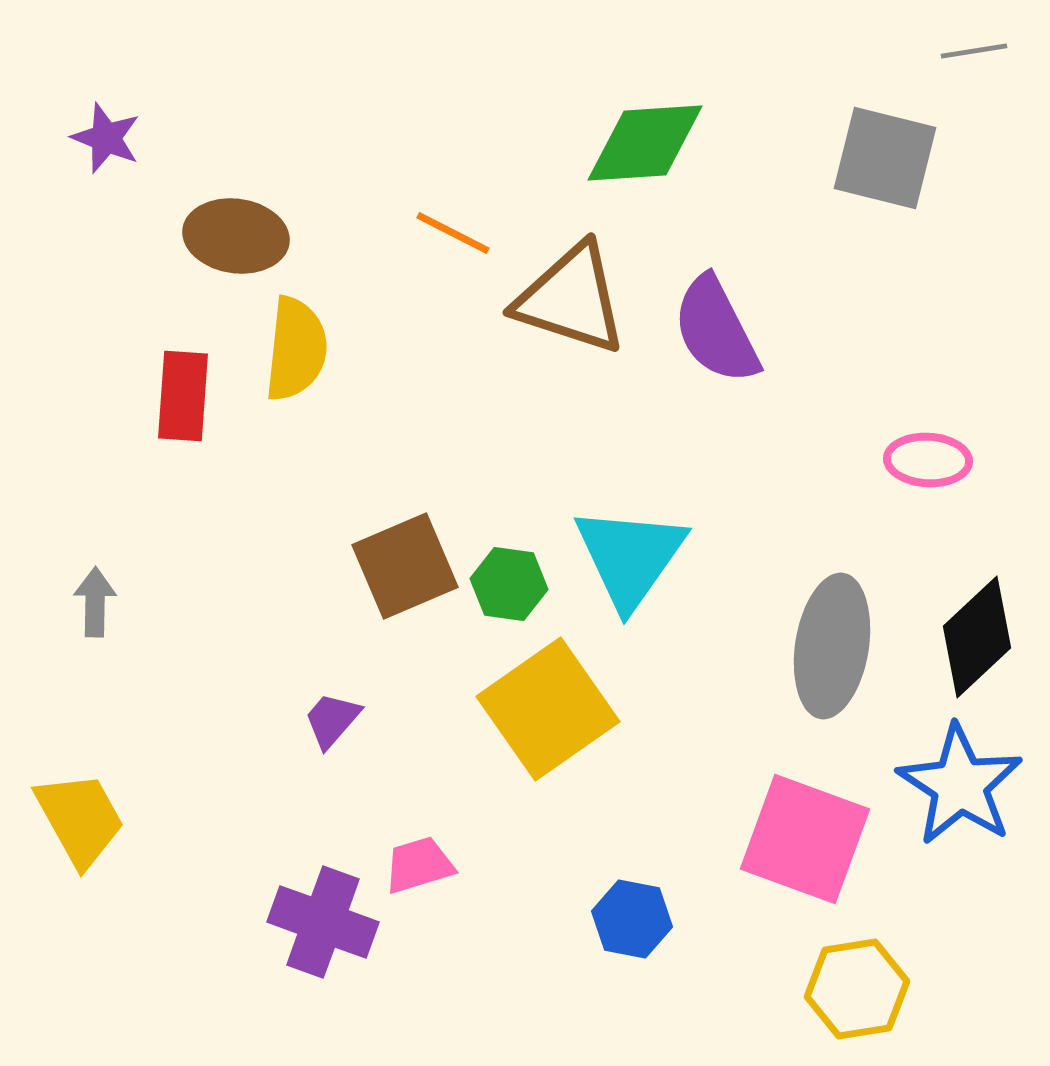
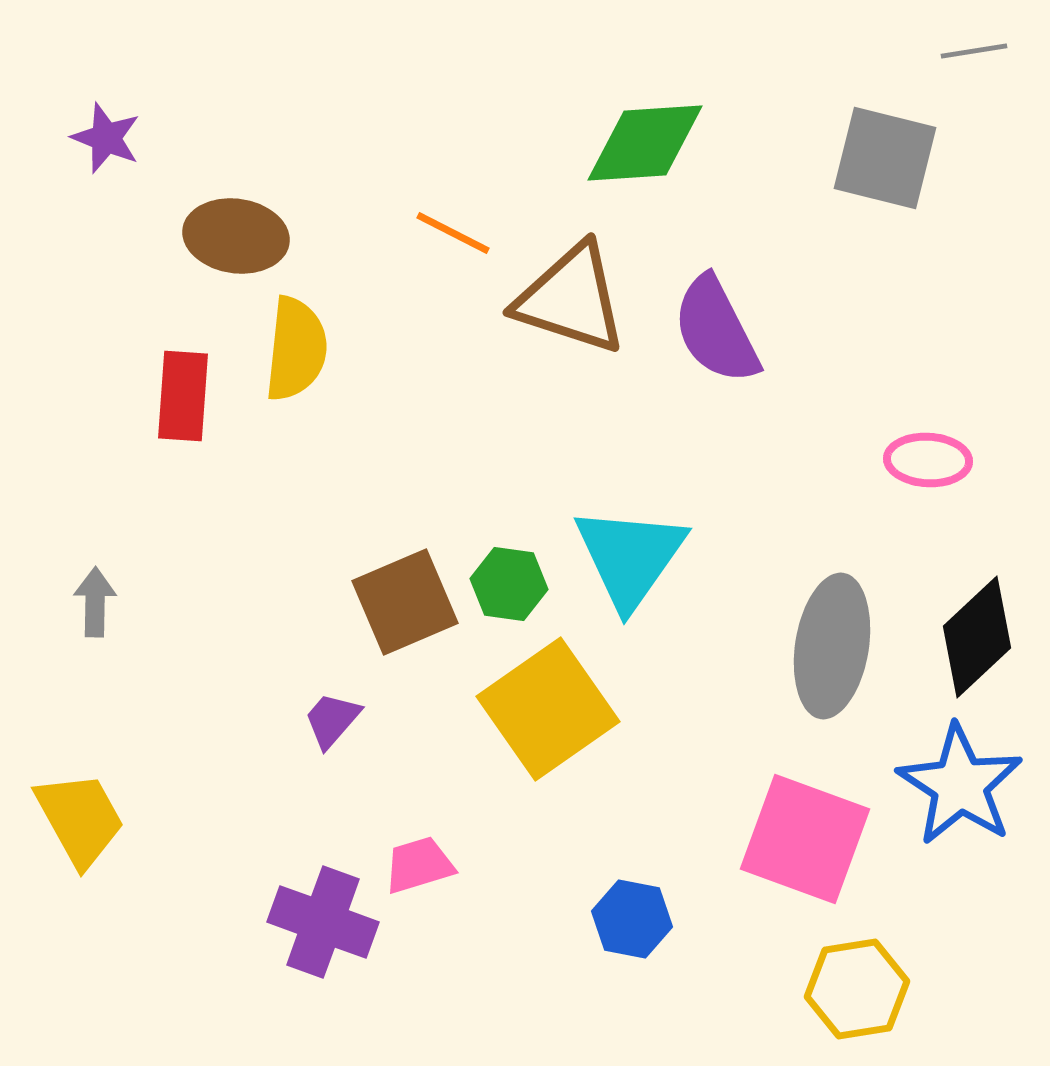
brown square: moved 36 px down
